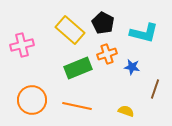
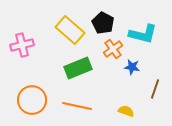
cyan L-shape: moved 1 px left, 1 px down
orange cross: moved 6 px right, 5 px up; rotated 18 degrees counterclockwise
